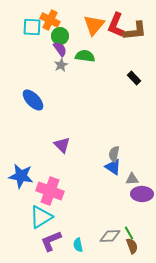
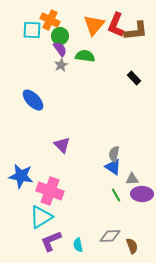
cyan square: moved 3 px down
brown L-shape: moved 1 px right
green line: moved 13 px left, 38 px up
